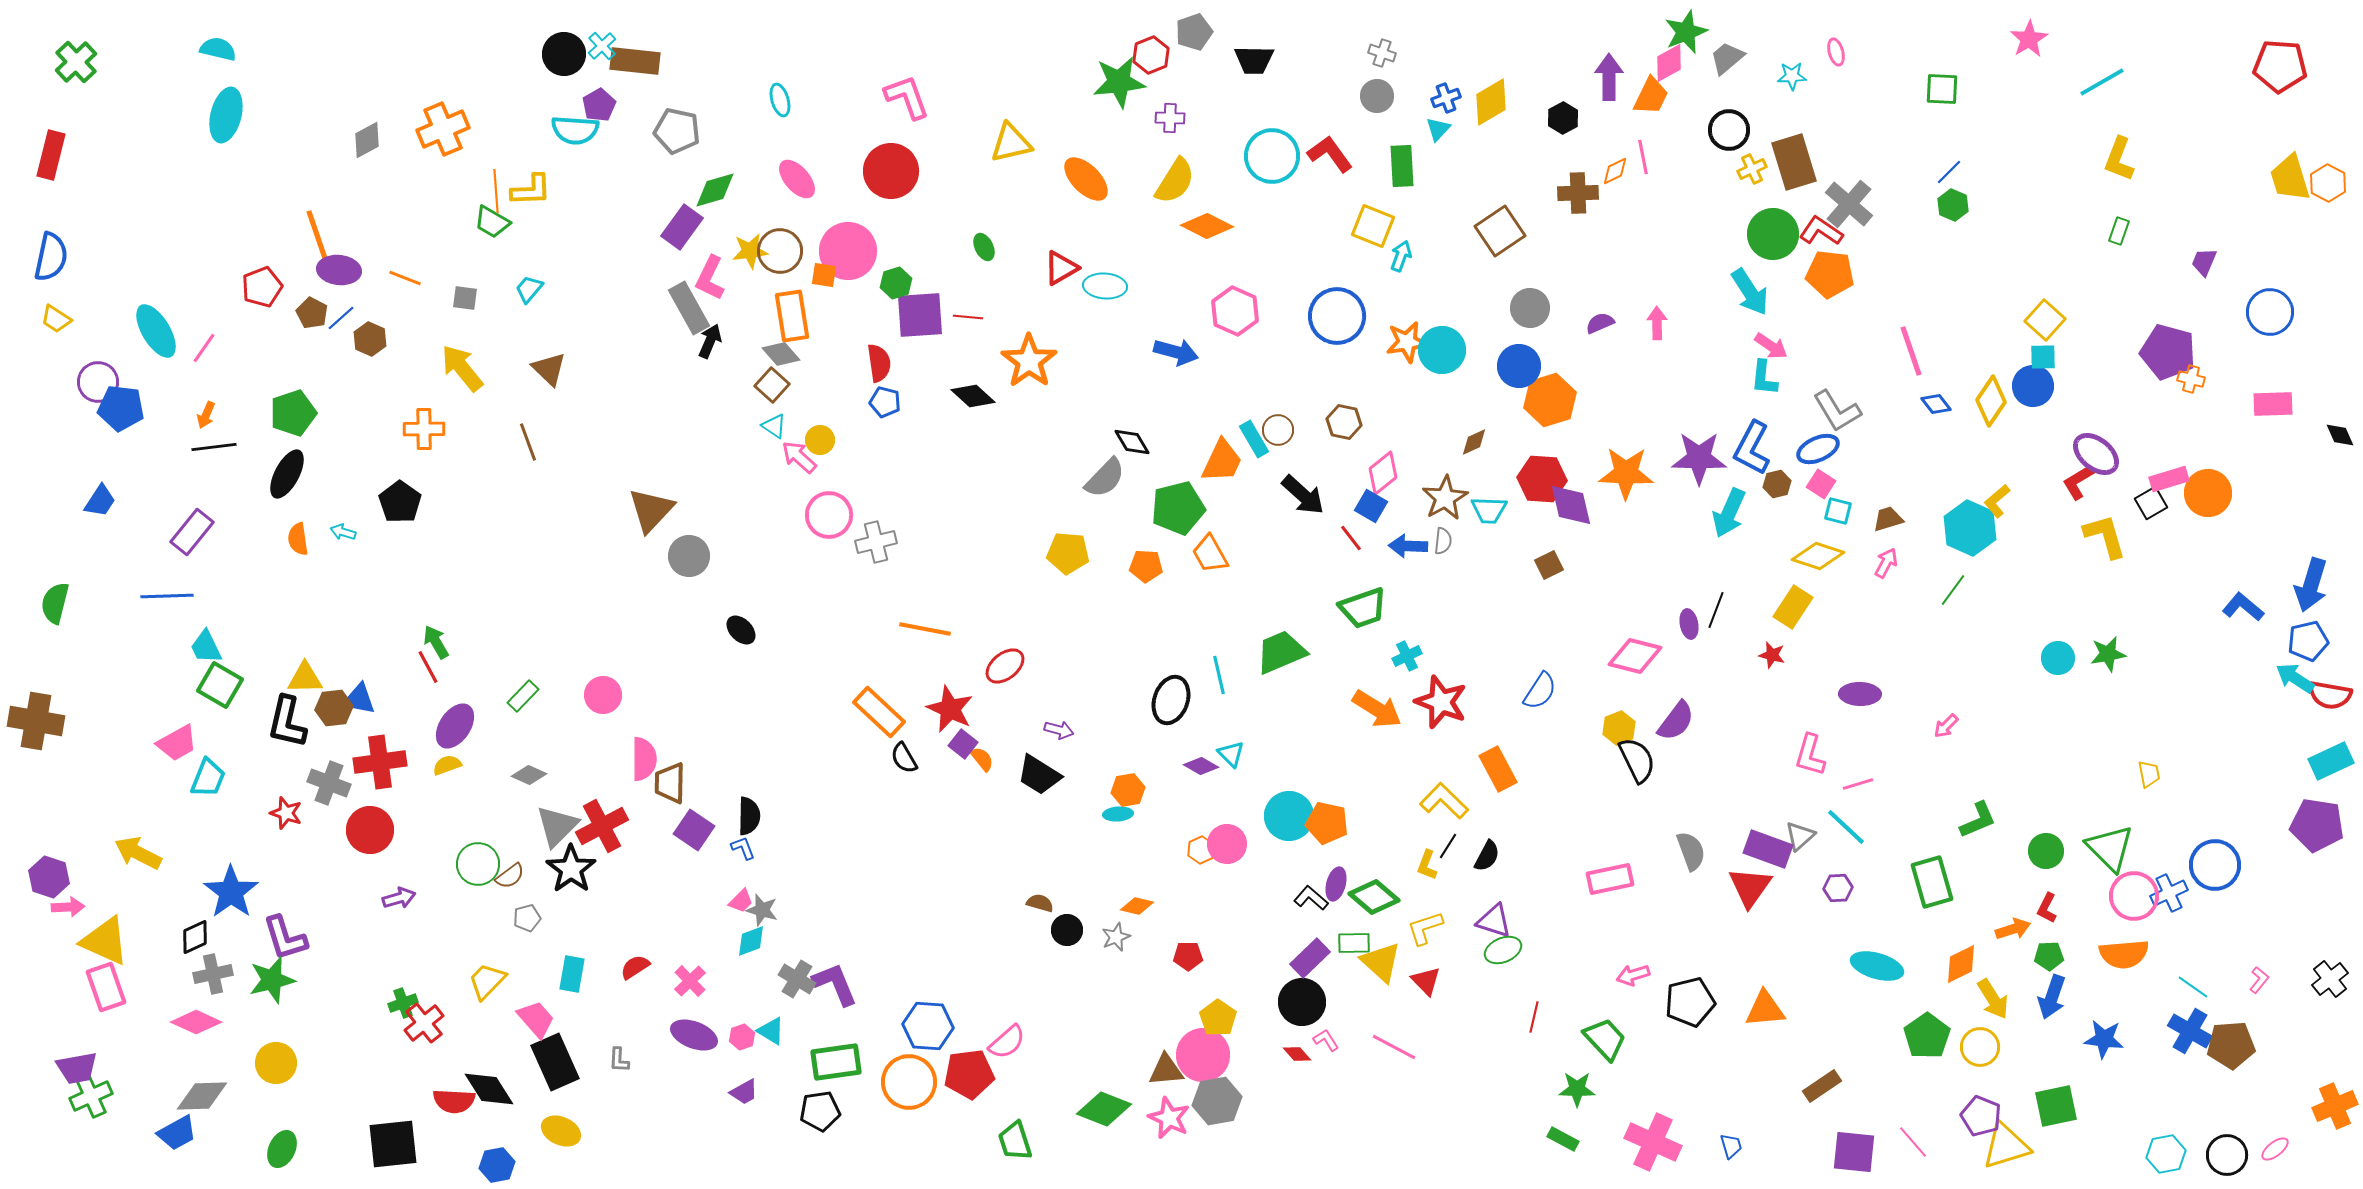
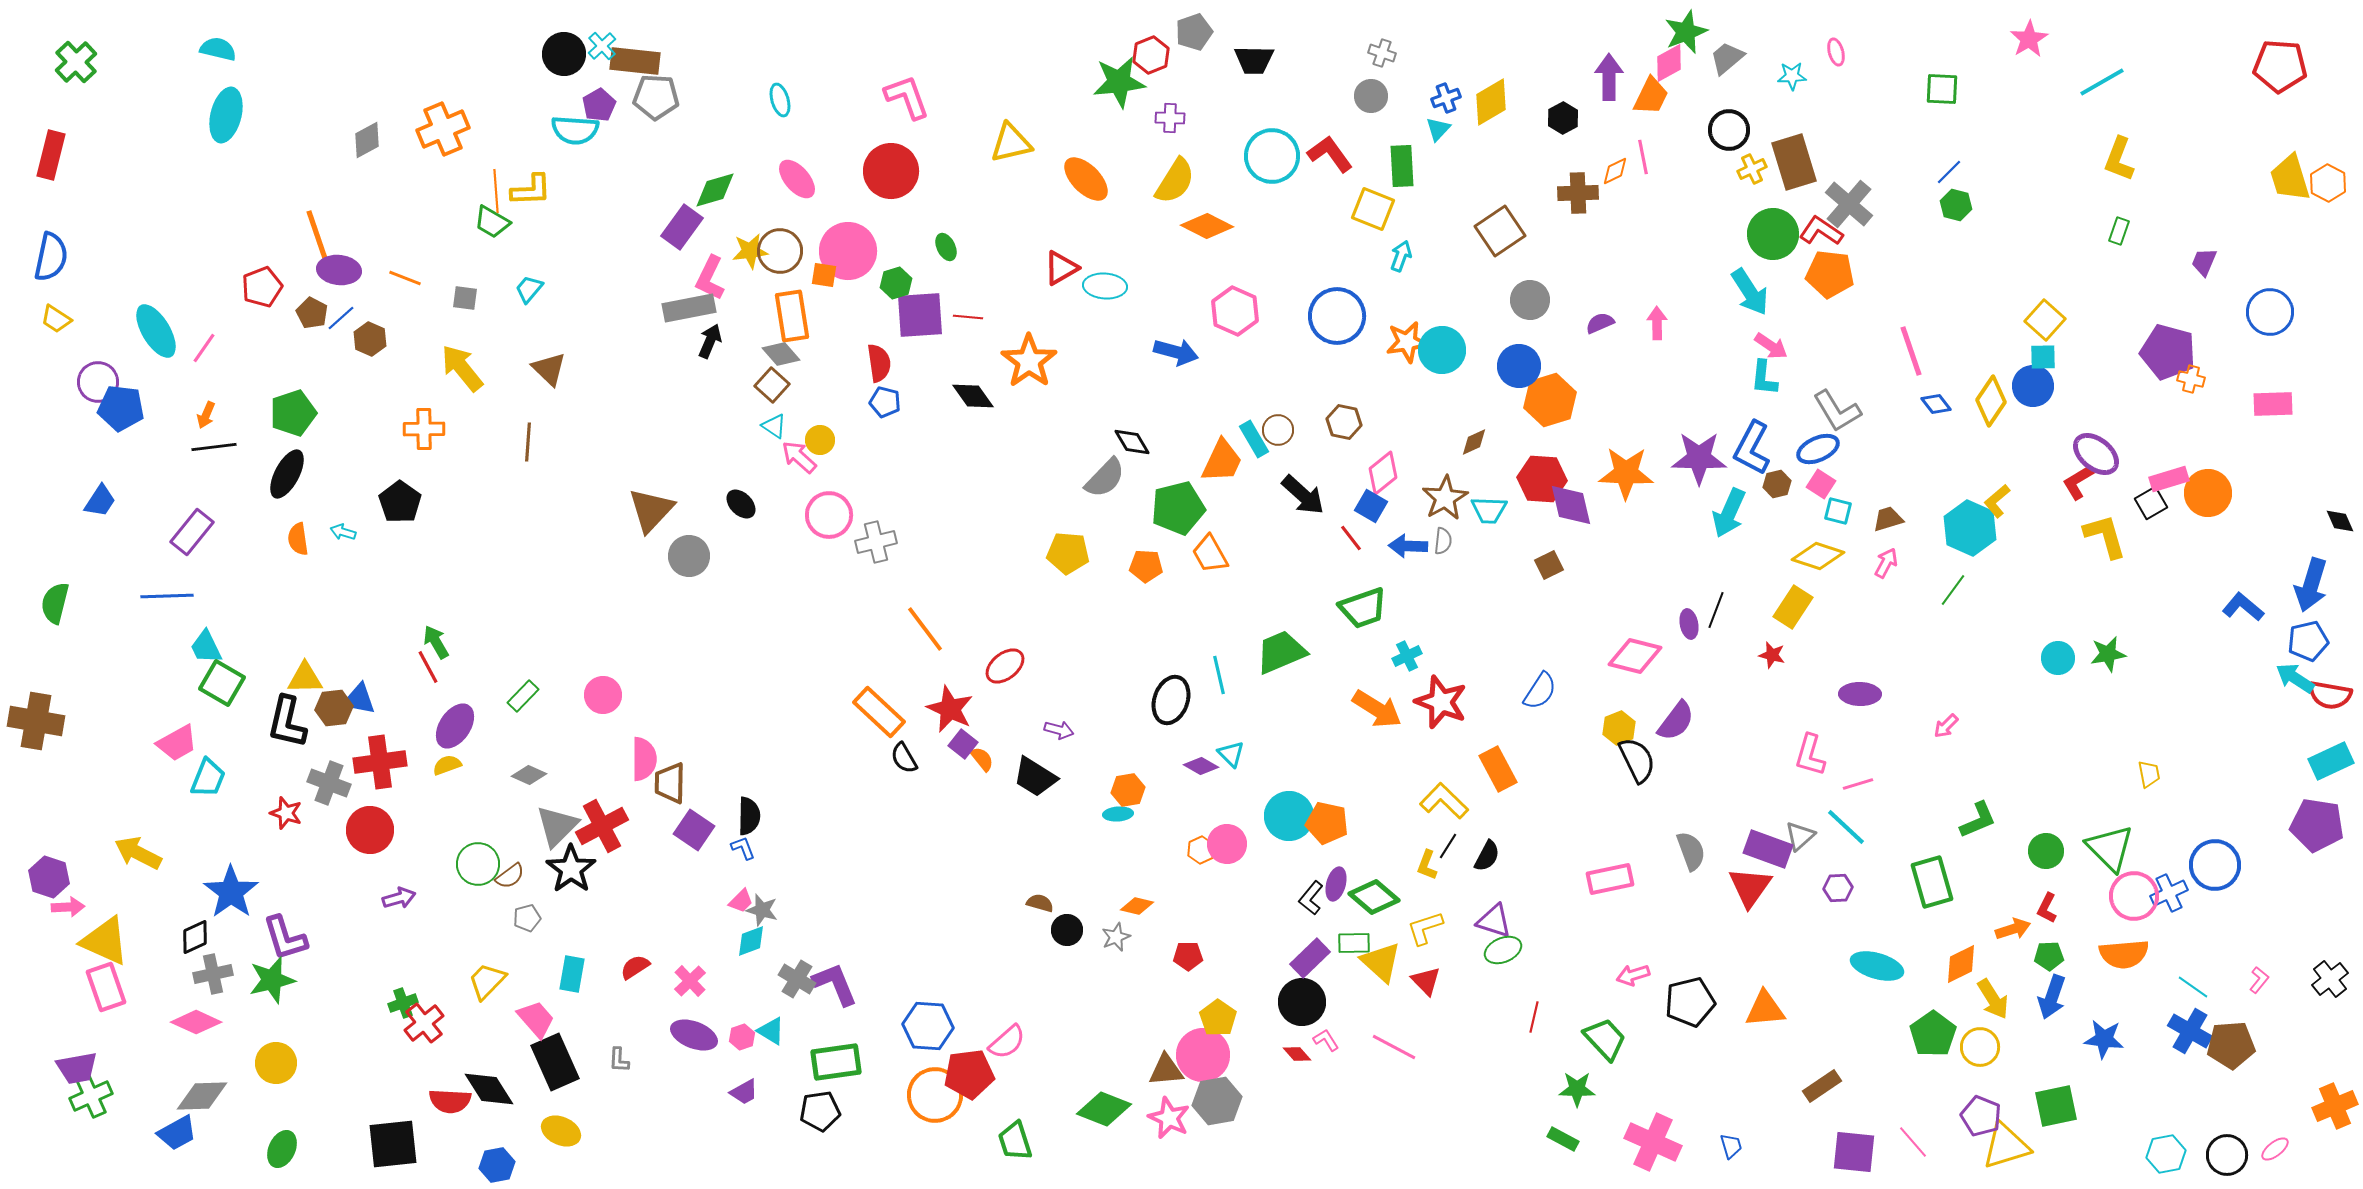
gray circle at (1377, 96): moved 6 px left
gray pentagon at (677, 131): moved 21 px left, 34 px up; rotated 9 degrees counterclockwise
green hexagon at (1953, 205): moved 3 px right; rotated 8 degrees counterclockwise
yellow square at (1373, 226): moved 17 px up
green ellipse at (984, 247): moved 38 px left
gray rectangle at (689, 308): rotated 72 degrees counterclockwise
gray circle at (1530, 308): moved 8 px up
black diamond at (973, 396): rotated 12 degrees clockwise
black diamond at (2340, 435): moved 86 px down
brown line at (528, 442): rotated 24 degrees clockwise
orange line at (925, 629): rotated 42 degrees clockwise
black ellipse at (741, 630): moved 126 px up
green square at (220, 685): moved 2 px right, 2 px up
black trapezoid at (1039, 775): moved 4 px left, 2 px down
black L-shape at (1311, 898): rotated 92 degrees counterclockwise
green pentagon at (1927, 1036): moved 6 px right, 2 px up
orange circle at (909, 1082): moved 26 px right, 13 px down
red semicircle at (454, 1101): moved 4 px left
